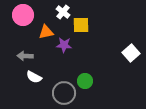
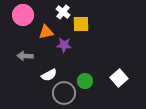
yellow square: moved 1 px up
white square: moved 12 px left, 25 px down
white semicircle: moved 15 px right, 2 px up; rotated 56 degrees counterclockwise
